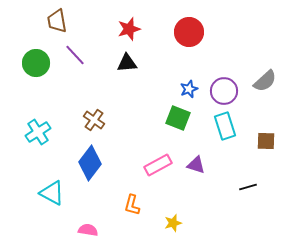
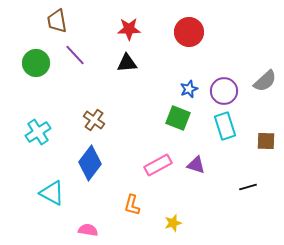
red star: rotated 15 degrees clockwise
